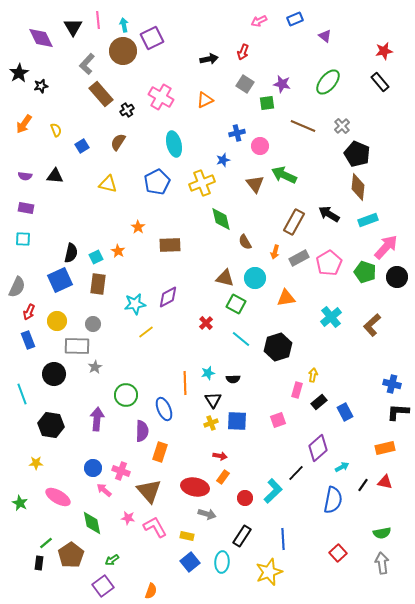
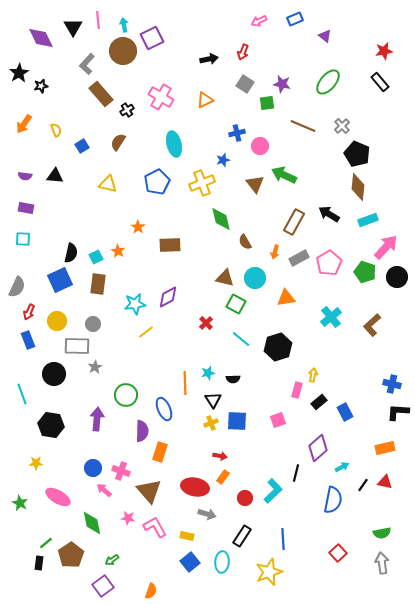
black line at (296, 473): rotated 30 degrees counterclockwise
